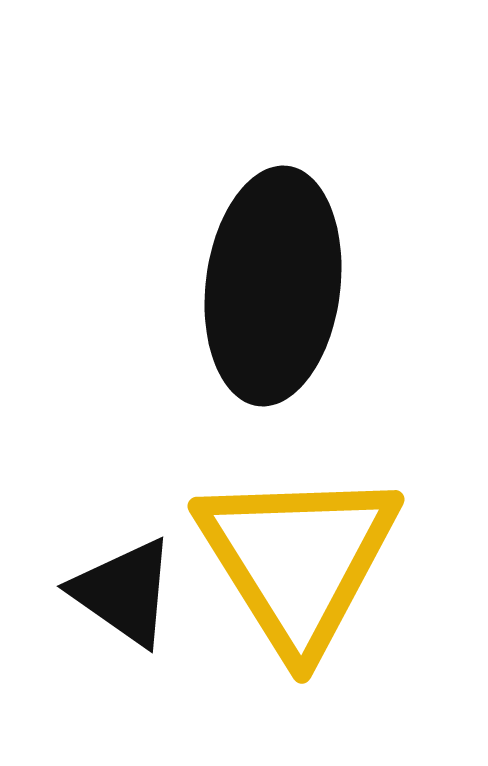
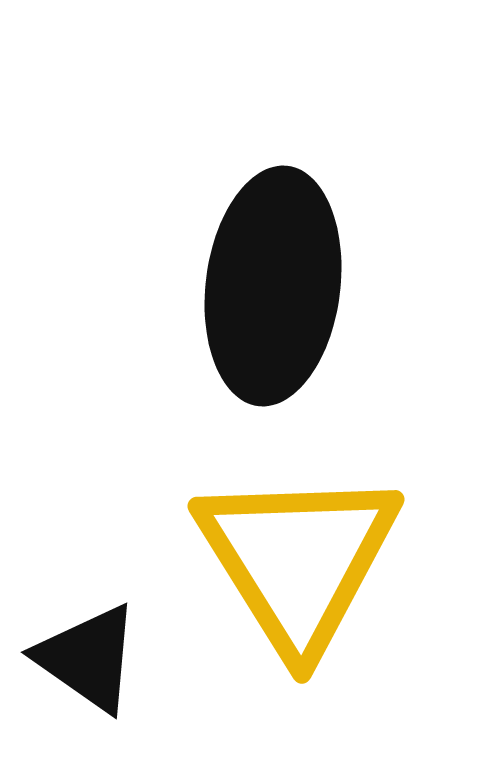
black triangle: moved 36 px left, 66 px down
